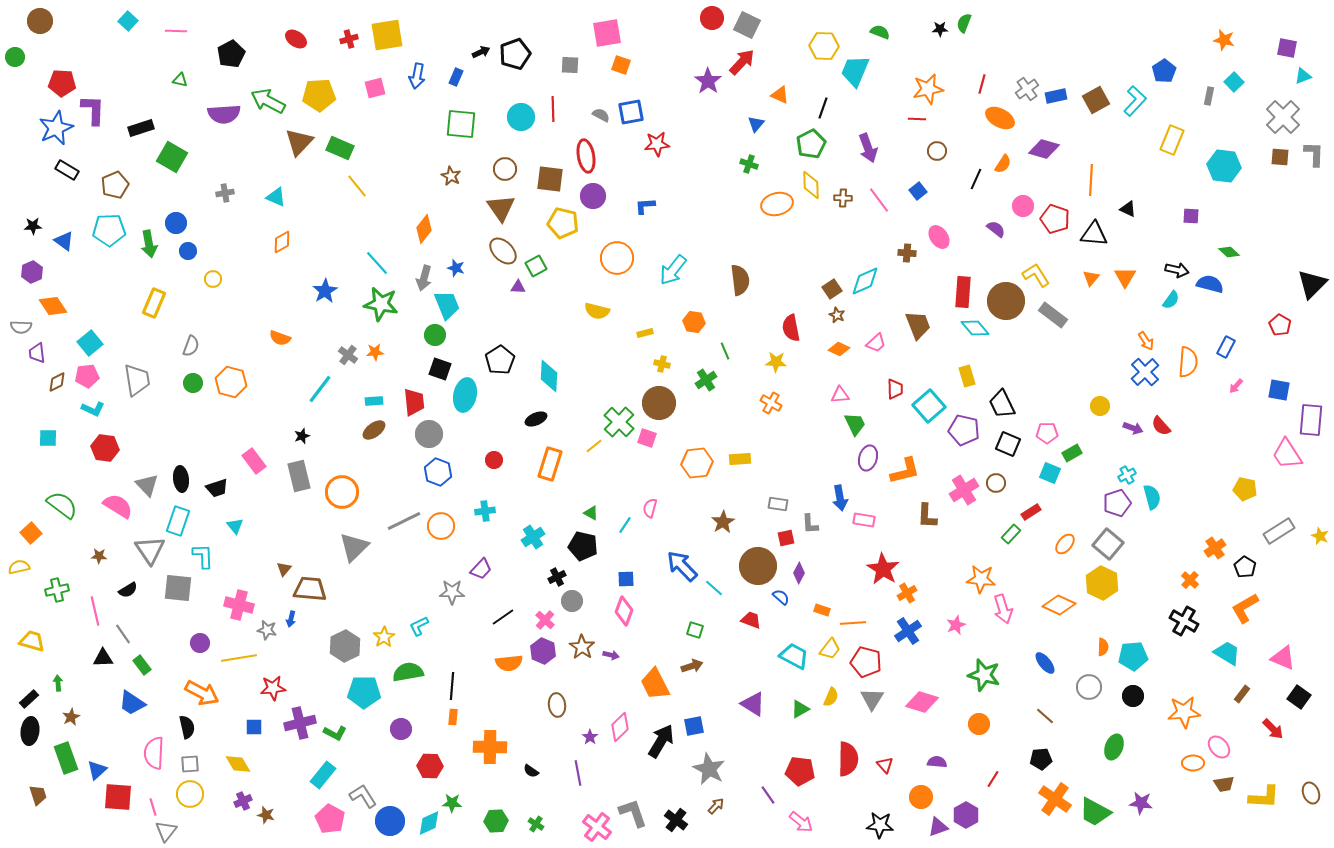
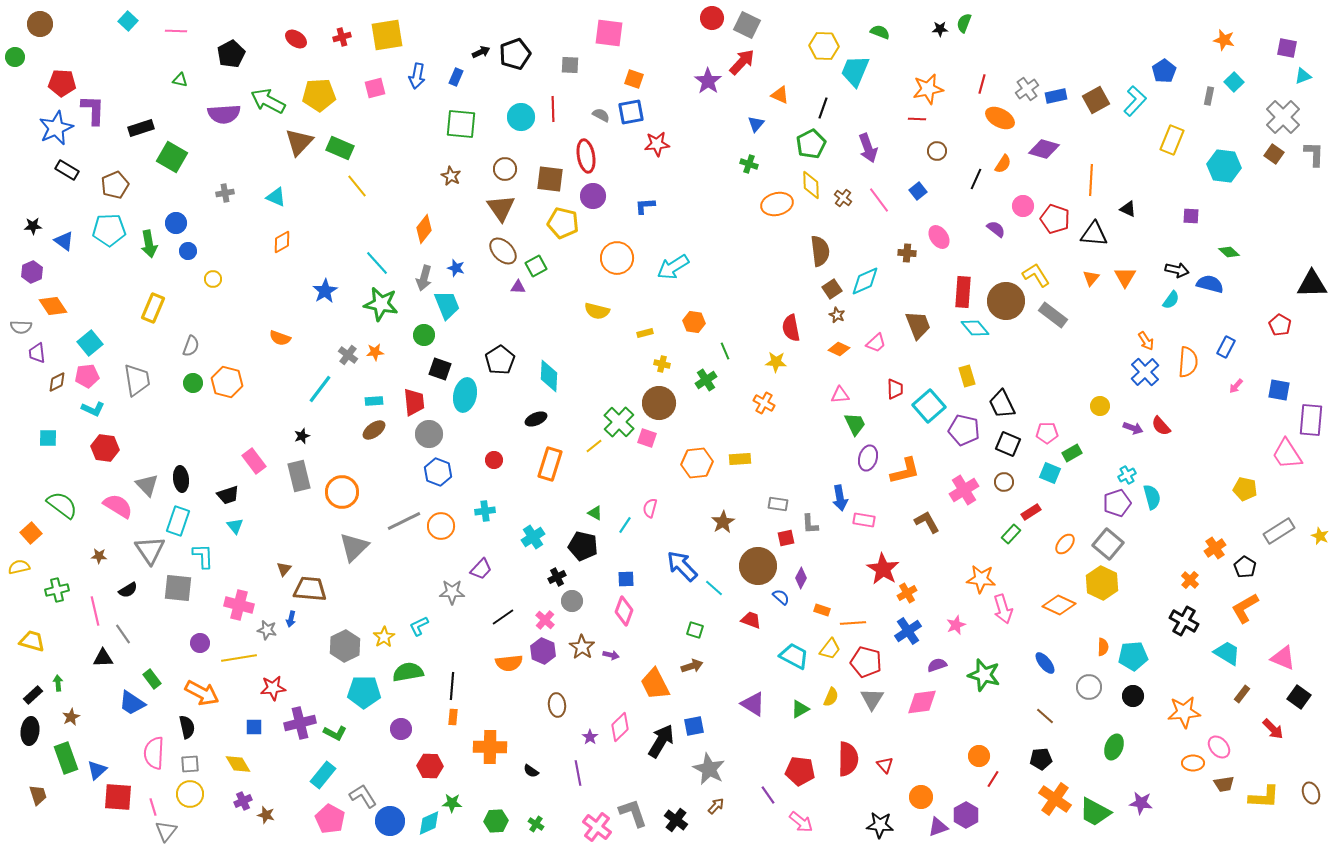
brown circle at (40, 21): moved 3 px down
pink square at (607, 33): moved 2 px right; rotated 16 degrees clockwise
red cross at (349, 39): moved 7 px left, 2 px up
orange square at (621, 65): moved 13 px right, 14 px down
brown square at (1280, 157): moved 6 px left, 3 px up; rotated 30 degrees clockwise
brown cross at (843, 198): rotated 36 degrees clockwise
cyan arrow at (673, 270): moved 3 px up; rotated 20 degrees clockwise
brown semicircle at (740, 280): moved 80 px right, 29 px up
black triangle at (1312, 284): rotated 44 degrees clockwise
yellow rectangle at (154, 303): moved 1 px left, 5 px down
green circle at (435, 335): moved 11 px left
orange hexagon at (231, 382): moved 4 px left
orange cross at (771, 403): moved 7 px left
brown circle at (996, 483): moved 8 px right, 1 px up
black trapezoid at (217, 488): moved 11 px right, 7 px down
green triangle at (591, 513): moved 4 px right
brown L-shape at (927, 516): moved 6 px down; rotated 148 degrees clockwise
purple diamond at (799, 573): moved 2 px right, 5 px down
green rectangle at (142, 665): moved 10 px right, 14 px down
black rectangle at (29, 699): moved 4 px right, 4 px up
pink diamond at (922, 702): rotated 24 degrees counterclockwise
orange circle at (979, 724): moved 32 px down
purple semicircle at (937, 762): moved 97 px up; rotated 24 degrees counterclockwise
